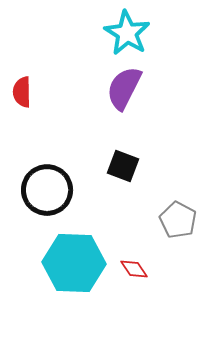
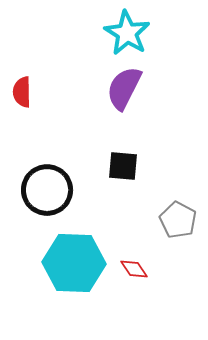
black square: rotated 16 degrees counterclockwise
